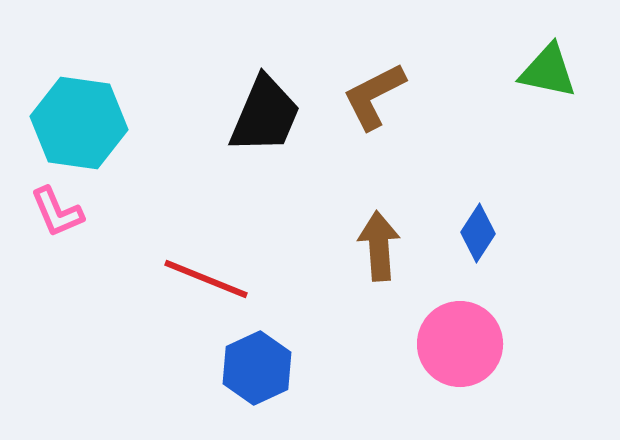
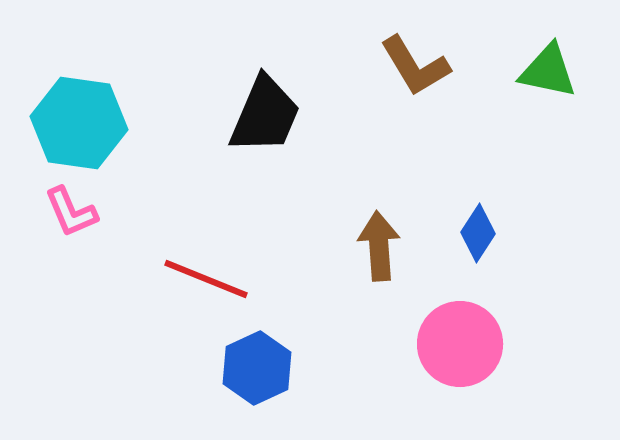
brown L-shape: moved 41 px right, 30 px up; rotated 94 degrees counterclockwise
pink L-shape: moved 14 px right
